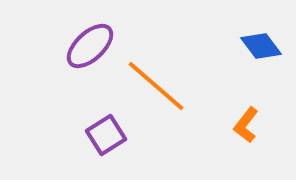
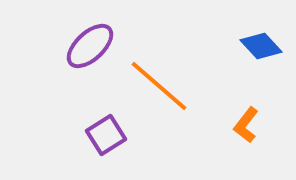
blue diamond: rotated 6 degrees counterclockwise
orange line: moved 3 px right
